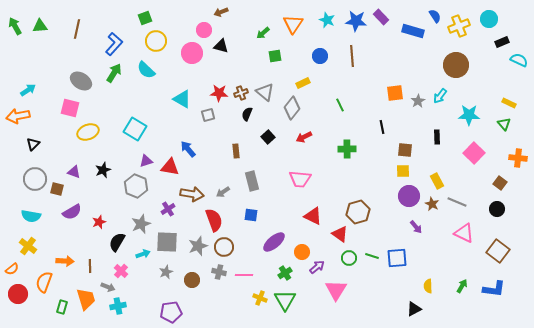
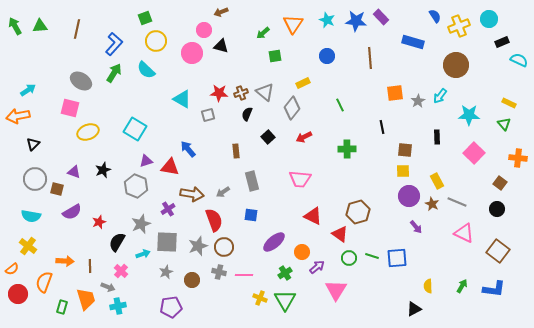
blue rectangle at (413, 31): moved 11 px down
blue circle at (320, 56): moved 7 px right
brown line at (352, 56): moved 18 px right, 2 px down
purple pentagon at (171, 312): moved 5 px up
